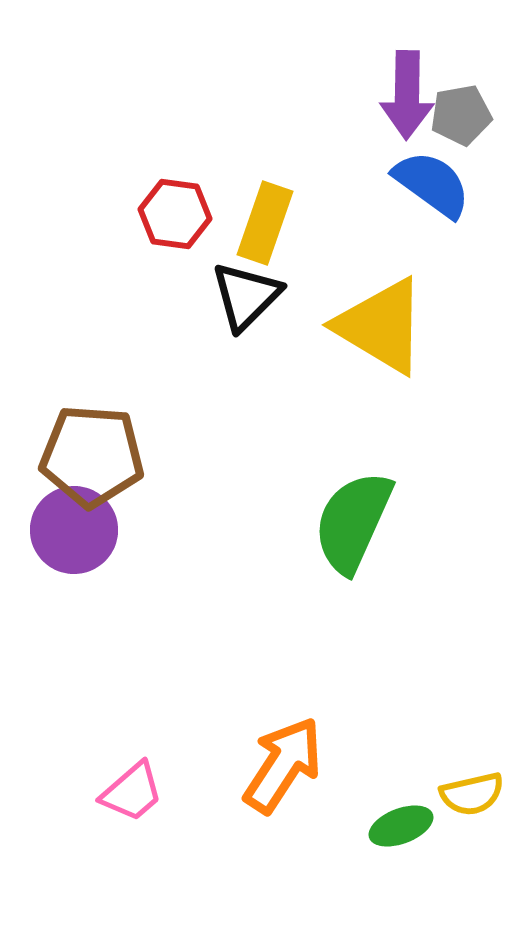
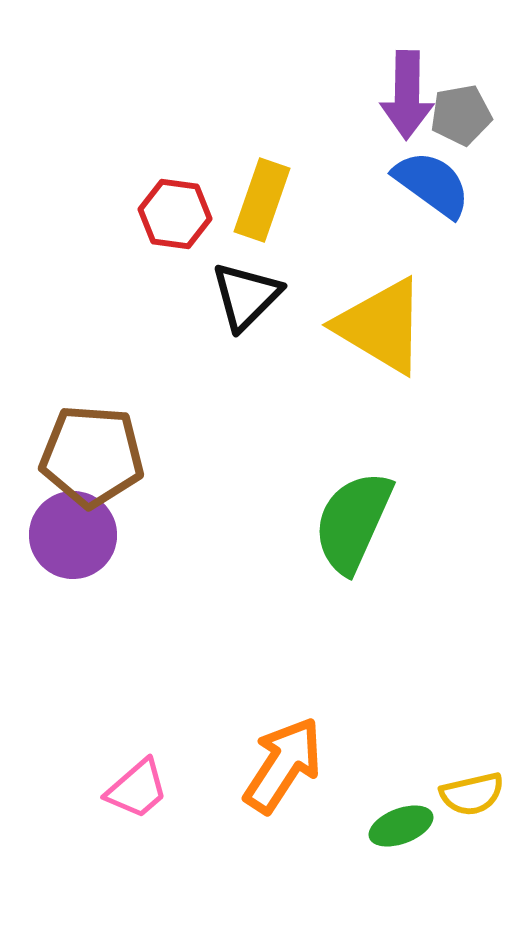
yellow rectangle: moved 3 px left, 23 px up
purple circle: moved 1 px left, 5 px down
pink trapezoid: moved 5 px right, 3 px up
